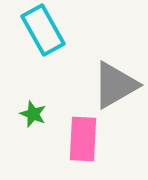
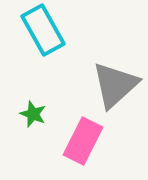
gray triangle: rotated 12 degrees counterclockwise
pink rectangle: moved 2 px down; rotated 24 degrees clockwise
